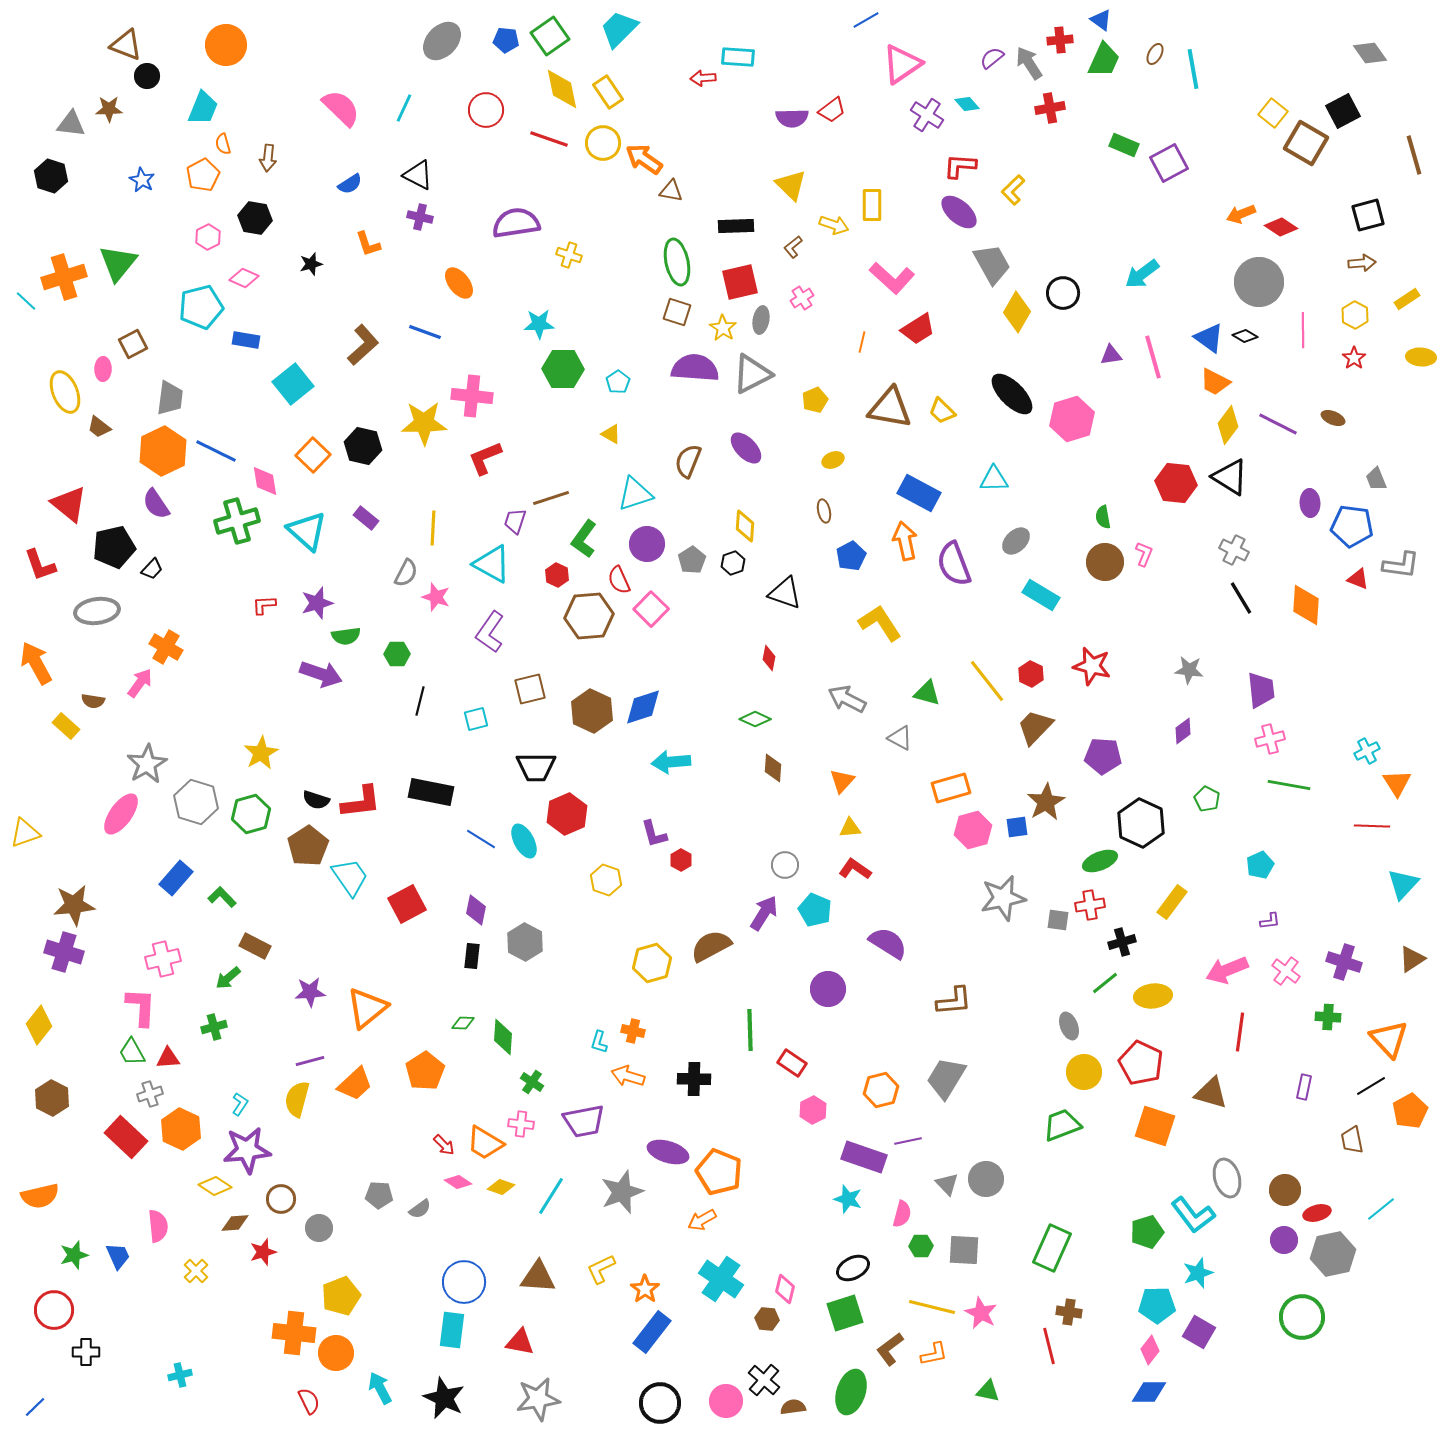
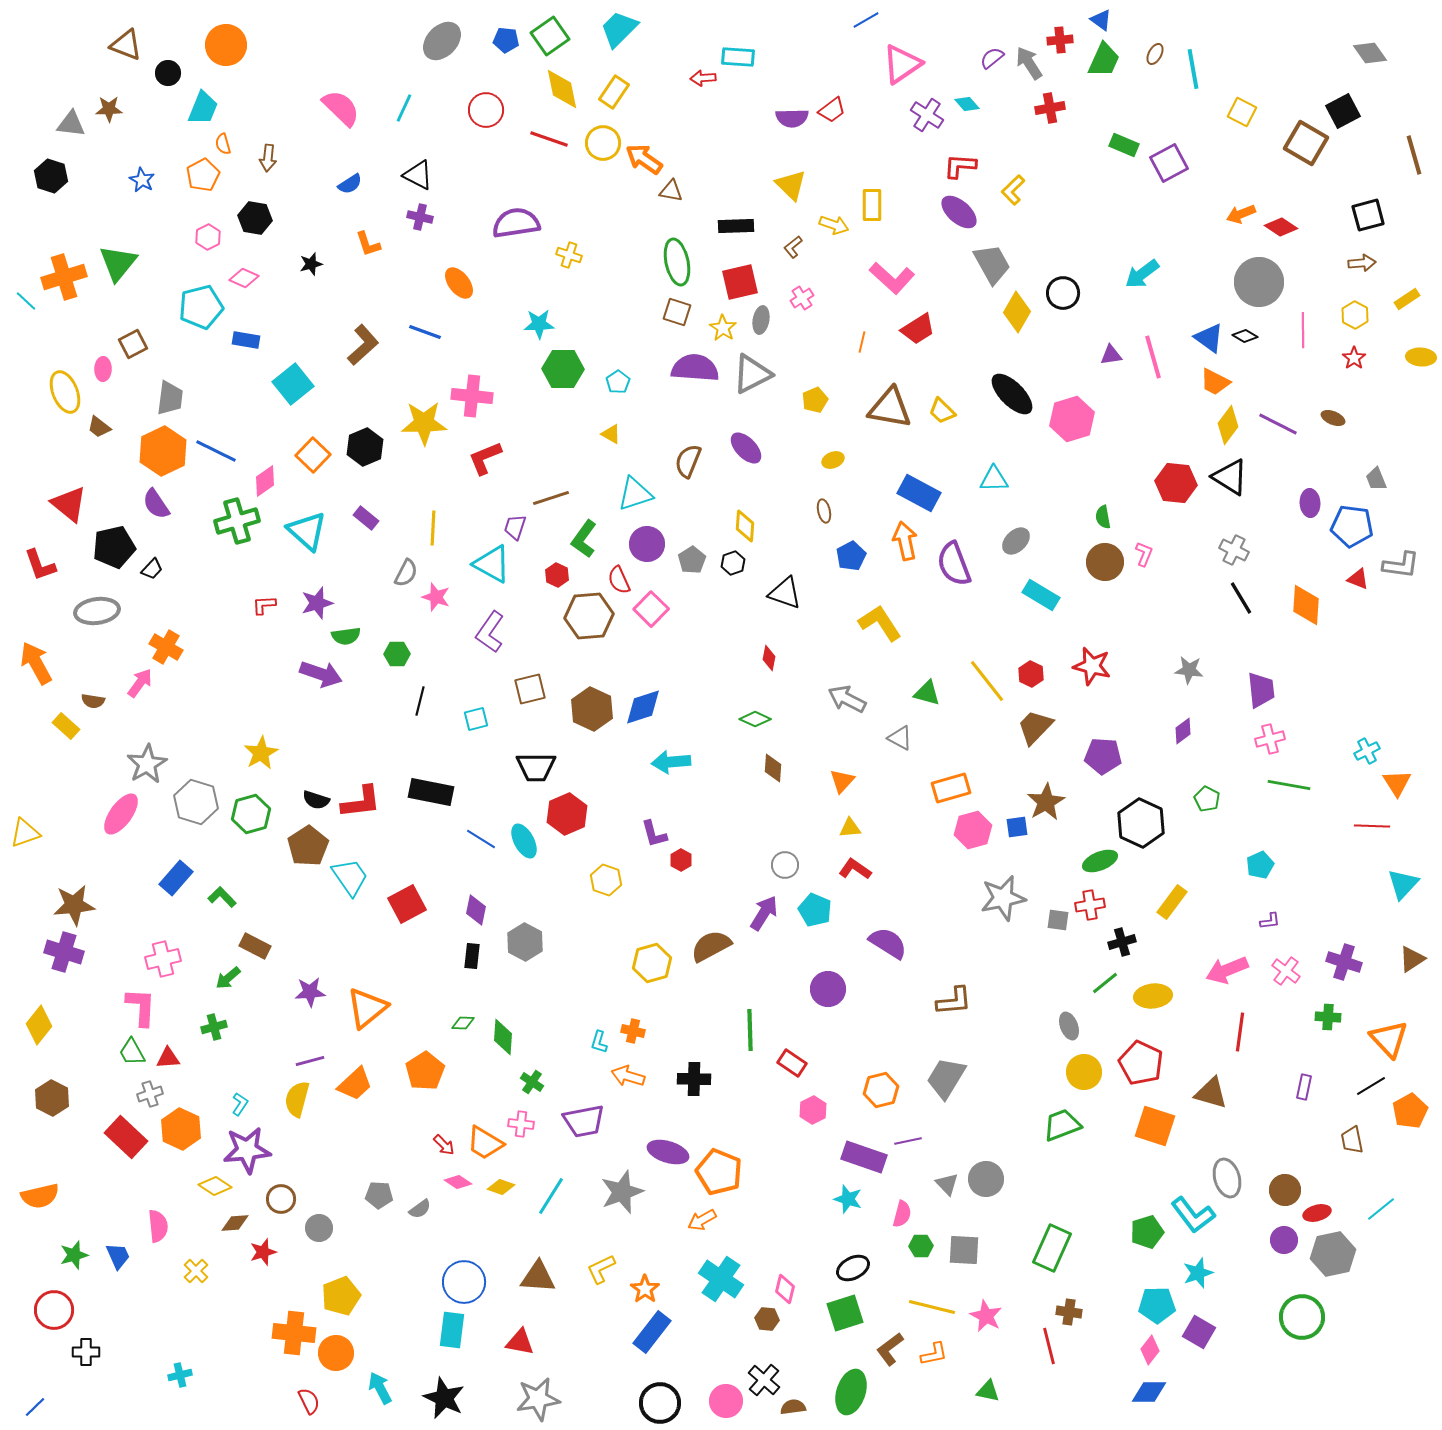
black circle at (147, 76): moved 21 px right, 3 px up
yellow rectangle at (608, 92): moved 6 px right; rotated 68 degrees clockwise
yellow square at (1273, 113): moved 31 px left, 1 px up; rotated 12 degrees counterclockwise
black hexagon at (363, 446): moved 2 px right, 1 px down; rotated 24 degrees clockwise
pink diamond at (265, 481): rotated 64 degrees clockwise
purple trapezoid at (515, 521): moved 6 px down
brown hexagon at (592, 711): moved 2 px up
pink star at (981, 1313): moved 5 px right, 3 px down
